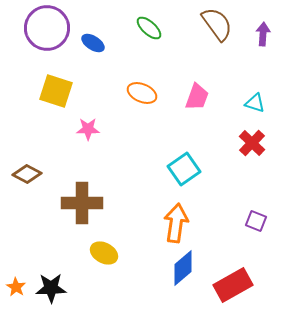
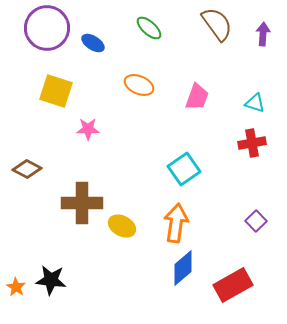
orange ellipse: moved 3 px left, 8 px up
red cross: rotated 36 degrees clockwise
brown diamond: moved 5 px up
purple square: rotated 25 degrees clockwise
yellow ellipse: moved 18 px right, 27 px up
black star: moved 8 px up; rotated 8 degrees clockwise
